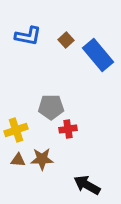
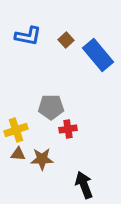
brown triangle: moved 6 px up
black arrow: moved 3 px left; rotated 40 degrees clockwise
